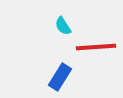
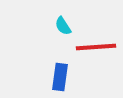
blue rectangle: rotated 24 degrees counterclockwise
